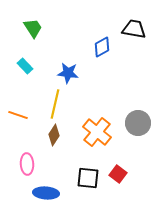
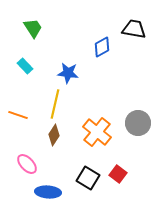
pink ellipse: rotated 40 degrees counterclockwise
black square: rotated 25 degrees clockwise
blue ellipse: moved 2 px right, 1 px up
